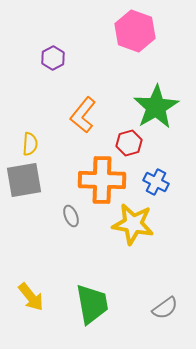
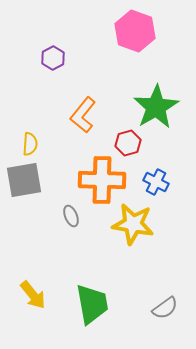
red hexagon: moved 1 px left
yellow arrow: moved 2 px right, 2 px up
